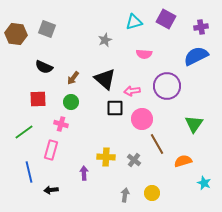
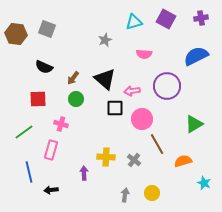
purple cross: moved 9 px up
green circle: moved 5 px right, 3 px up
green triangle: rotated 24 degrees clockwise
